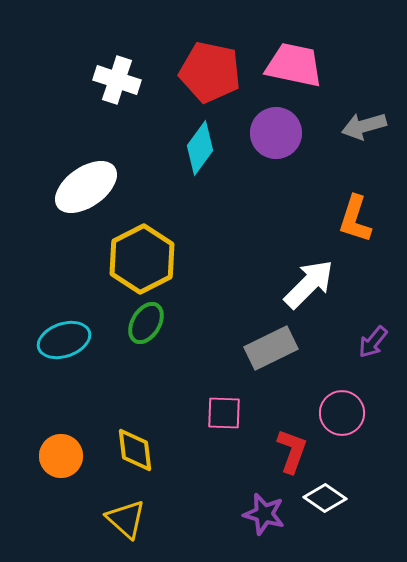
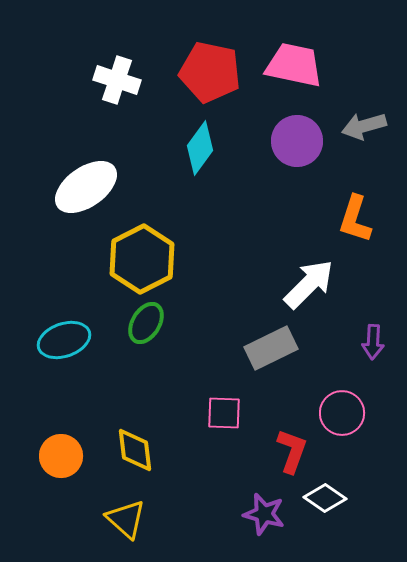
purple circle: moved 21 px right, 8 px down
purple arrow: rotated 36 degrees counterclockwise
